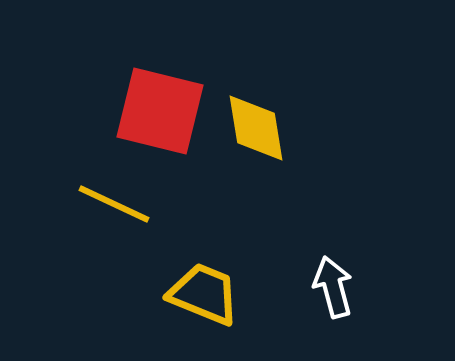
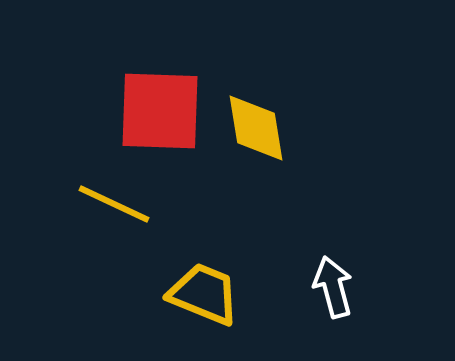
red square: rotated 12 degrees counterclockwise
